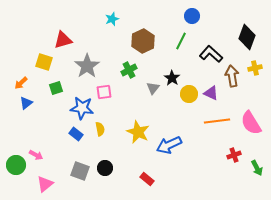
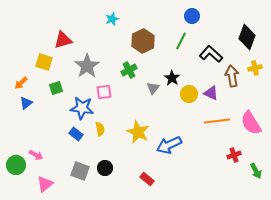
green arrow: moved 1 px left, 3 px down
